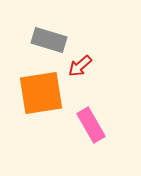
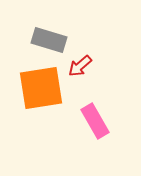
orange square: moved 5 px up
pink rectangle: moved 4 px right, 4 px up
